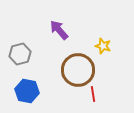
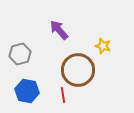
red line: moved 30 px left, 1 px down
